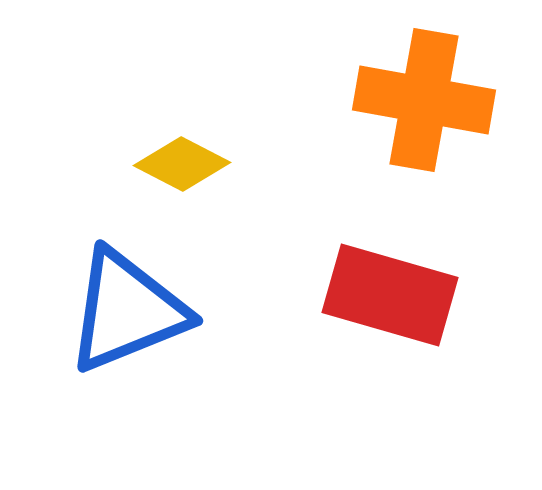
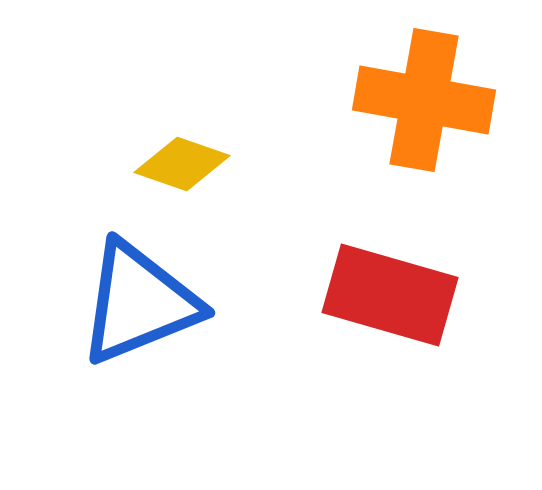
yellow diamond: rotated 8 degrees counterclockwise
blue triangle: moved 12 px right, 8 px up
